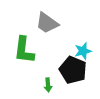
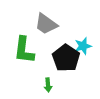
gray trapezoid: moved 1 px left, 1 px down
cyan star: moved 5 px up
black pentagon: moved 7 px left, 12 px up; rotated 12 degrees clockwise
